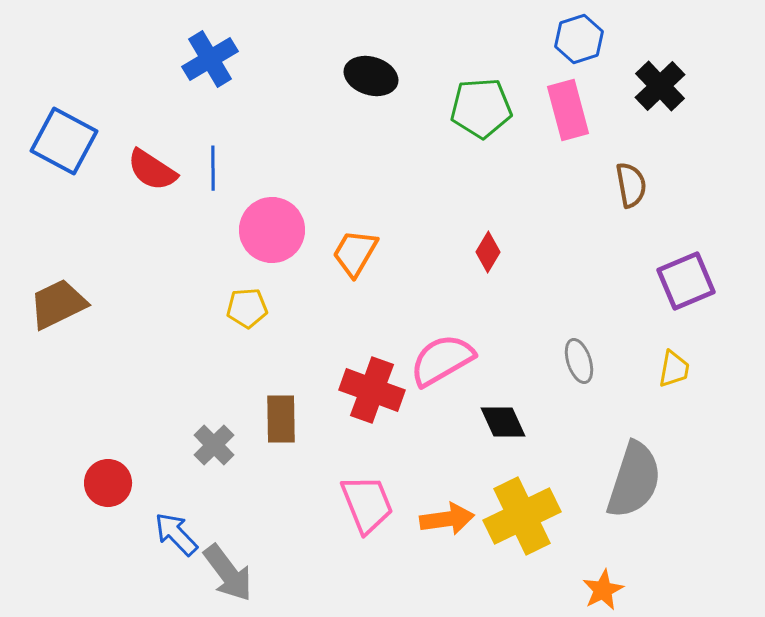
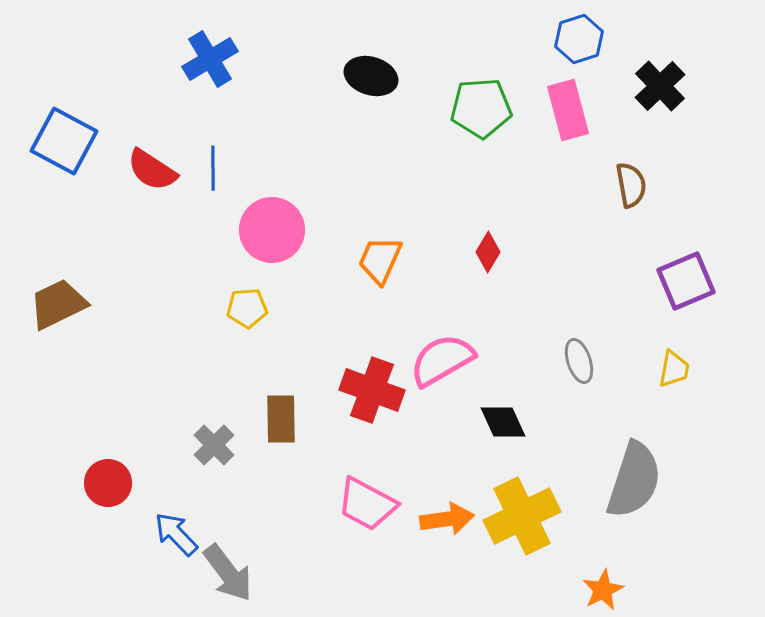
orange trapezoid: moved 25 px right, 7 px down; rotated 6 degrees counterclockwise
pink trapezoid: rotated 140 degrees clockwise
